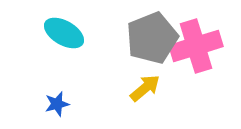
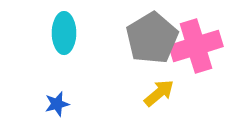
cyan ellipse: rotated 60 degrees clockwise
gray pentagon: rotated 9 degrees counterclockwise
yellow arrow: moved 14 px right, 5 px down
